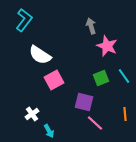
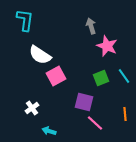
cyan L-shape: moved 1 px right; rotated 30 degrees counterclockwise
pink square: moved 2 px right, 4 px up
white cross: moved 6 px up
cyan arrow: rotated 136 degrees clockwise
